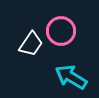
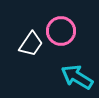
cyan arrow: moved 6 px right
